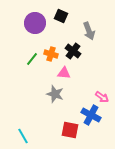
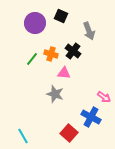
pink arrow: moved 2 px right
blue cross: moved 2 px down
red square: moved 1 px left, 3 px down; rotated 30 degrees clockwise
